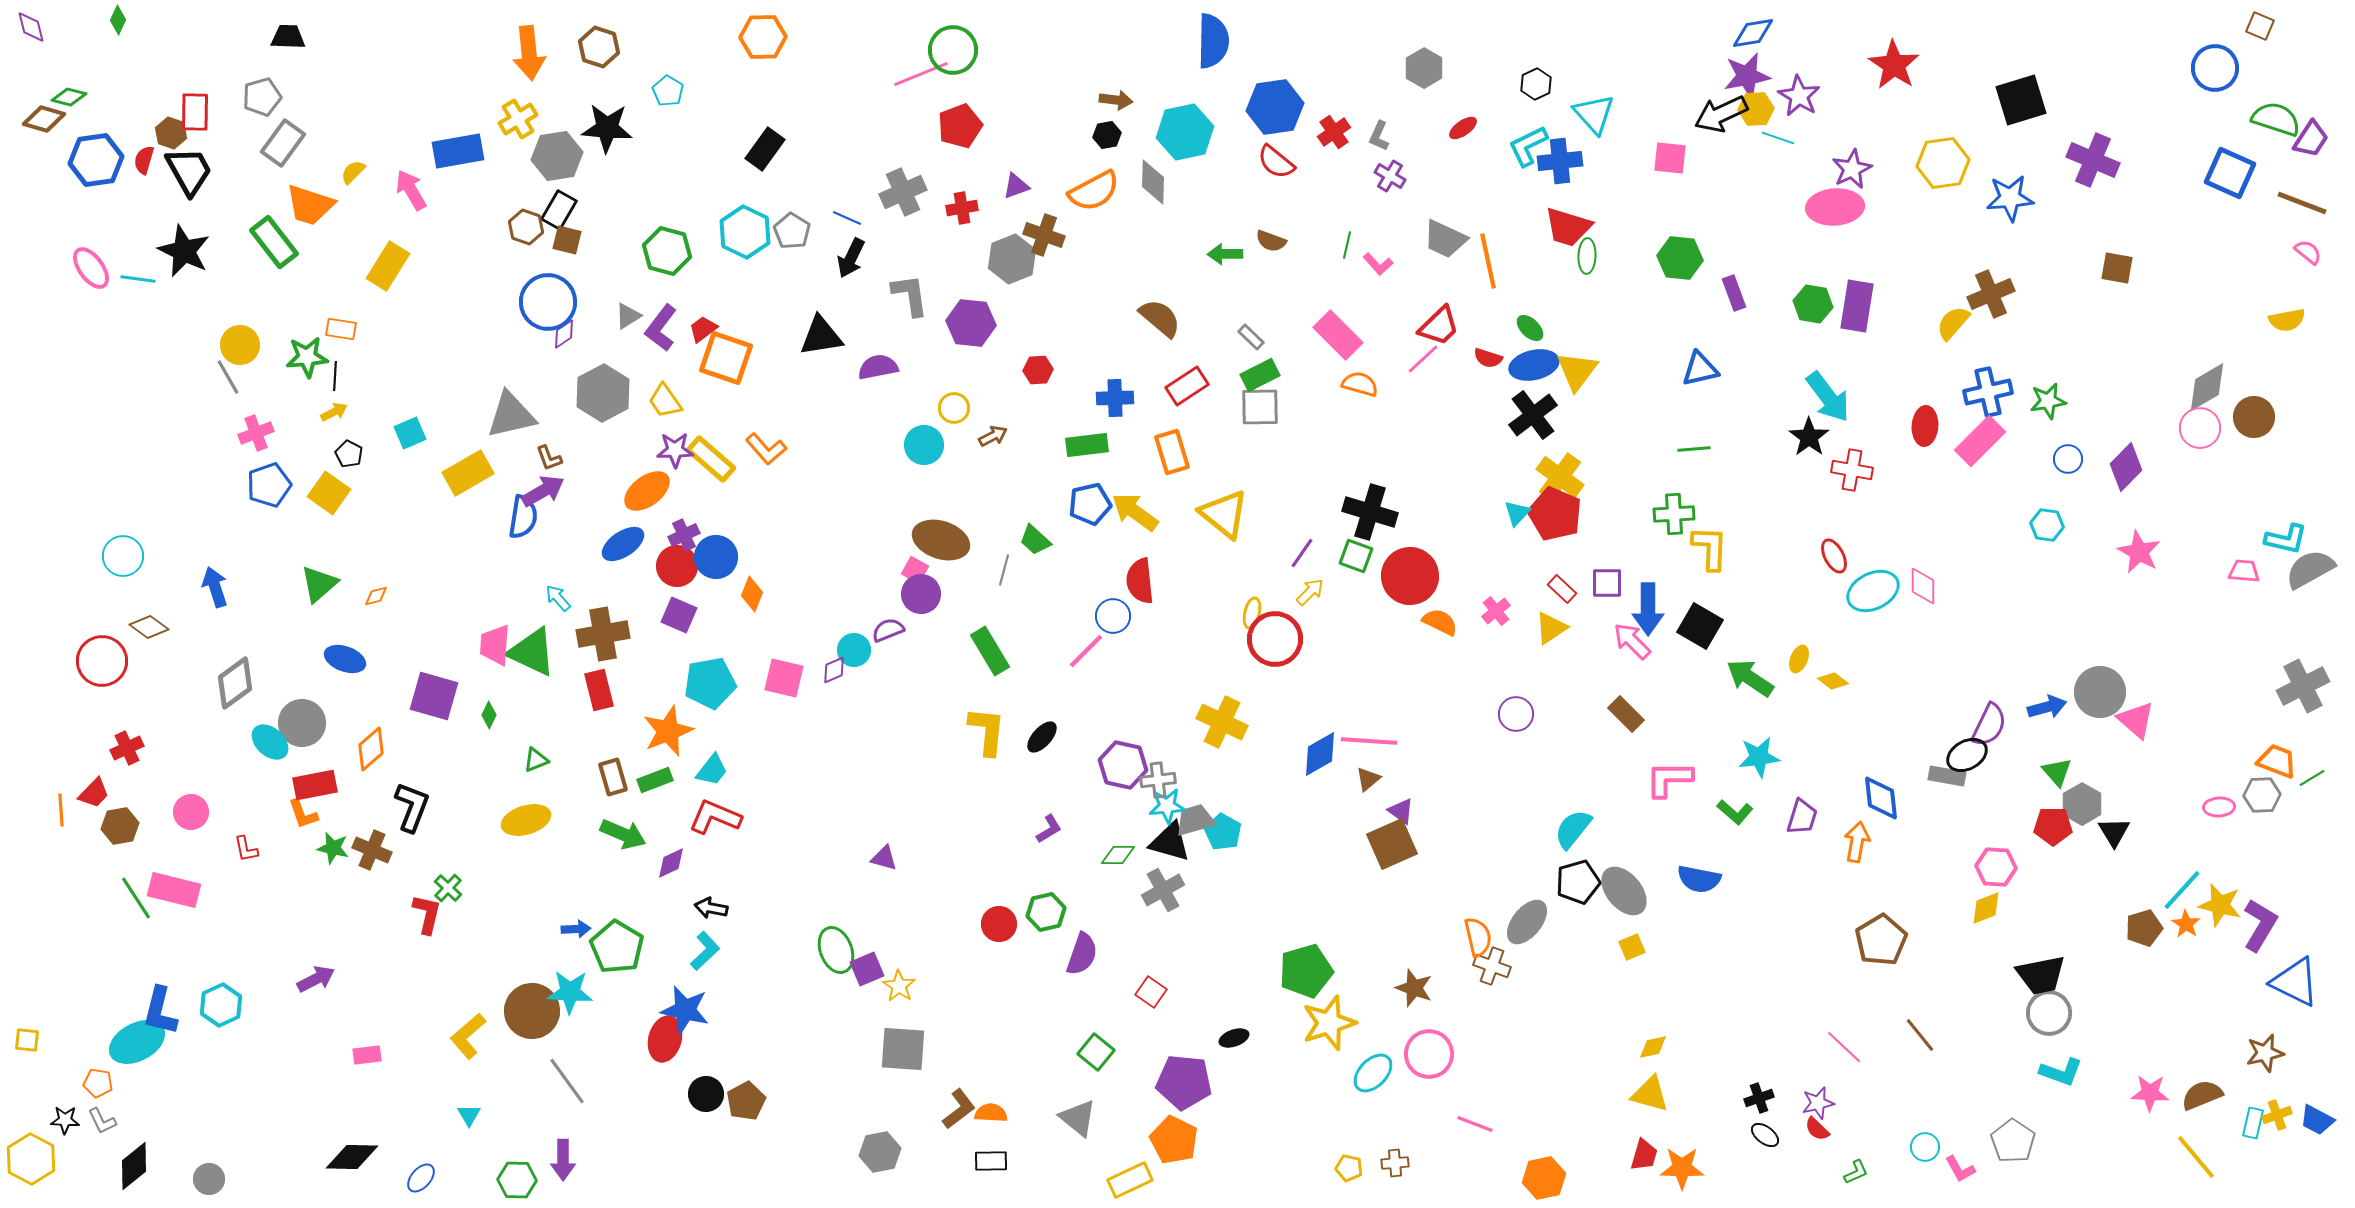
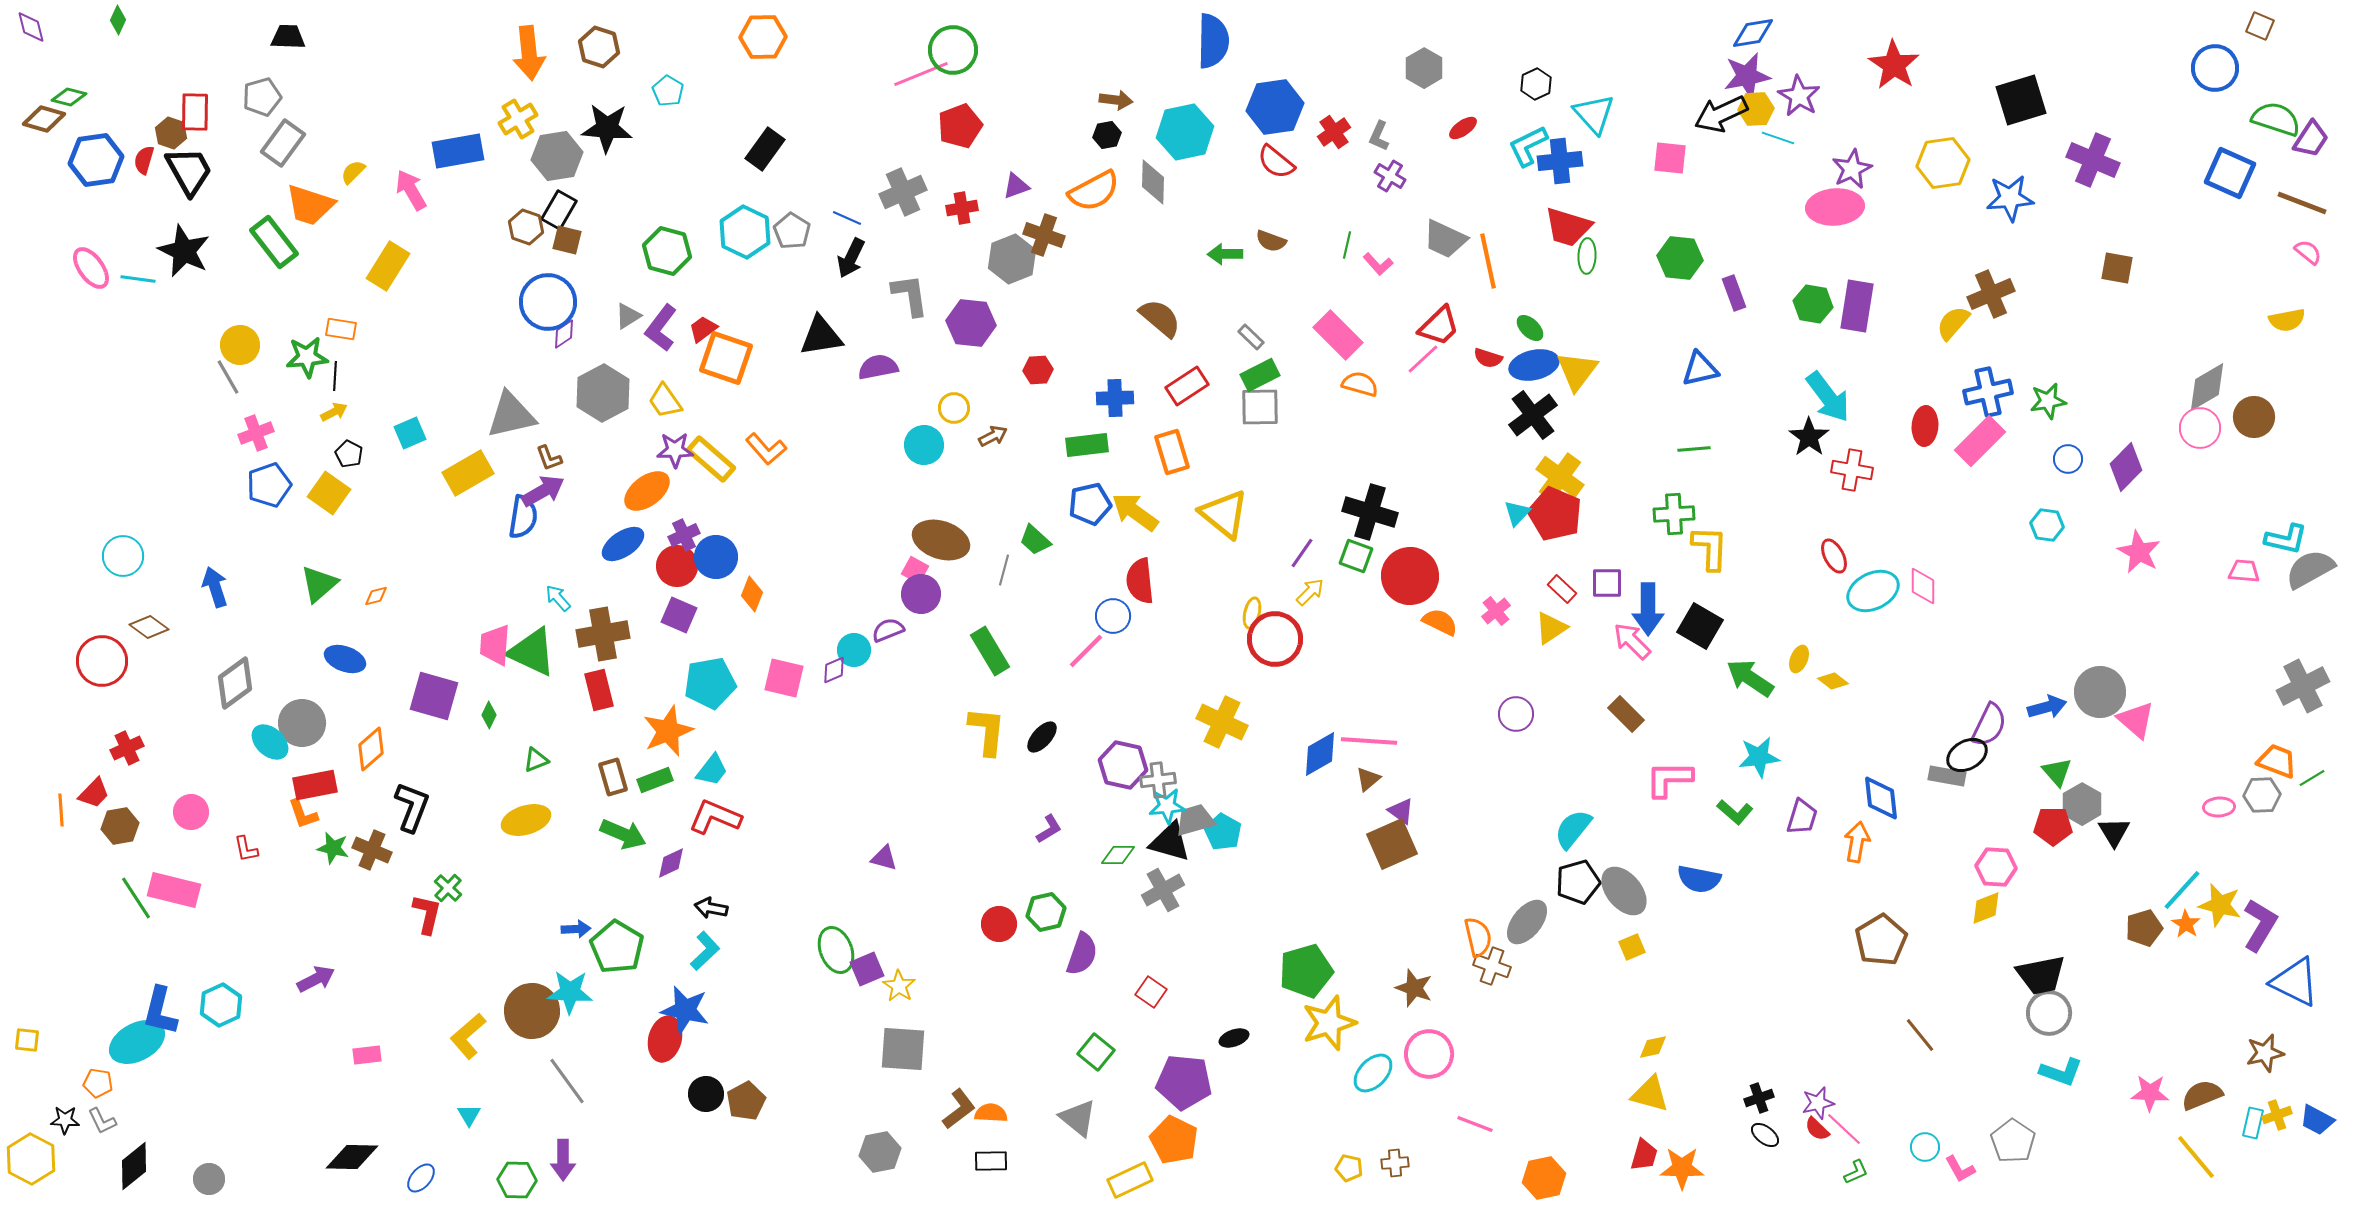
pink line at (1844, 1047): moved 82 px down
